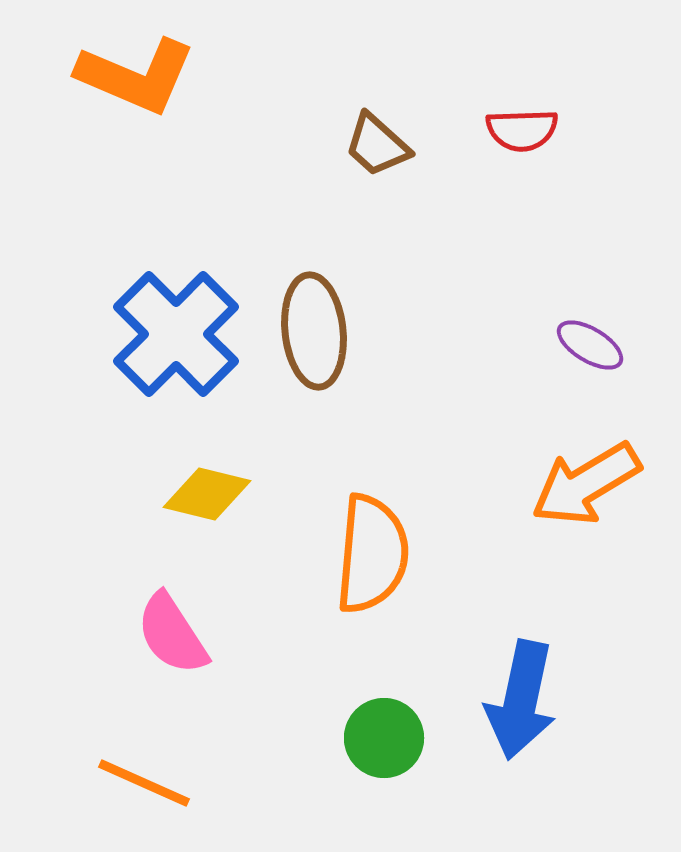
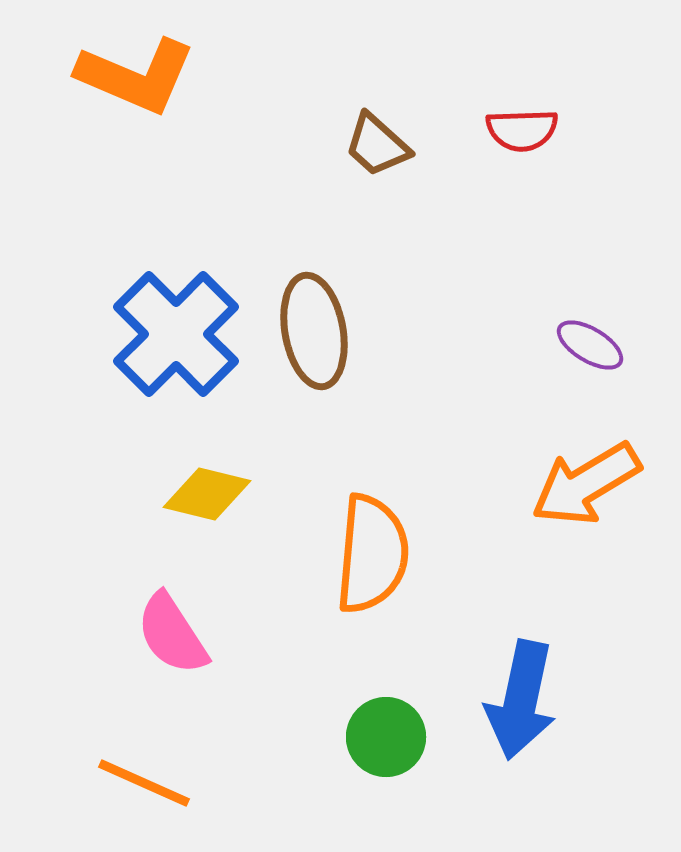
brown ellipse: rotated 4 degrees counterclockwise
green circle: moved 2 px right, 1 px up
